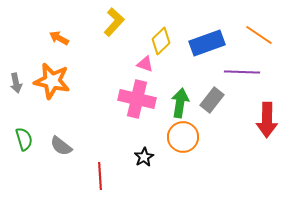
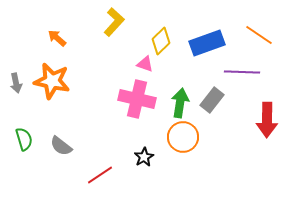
orange arrow: moved 2 px left; rotated 12 degrees clockwise
red line: moved 1 px up; rotated 60 degrees clockwise
